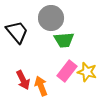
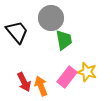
green trapezoid: rotated 95 degrees counterclockwise
pink rectangle: moved 6 px down
red arrow: moved 1 px right, 2 px down
